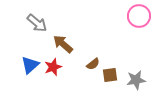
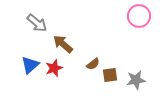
red star: moved 1 px right, 1 px down
